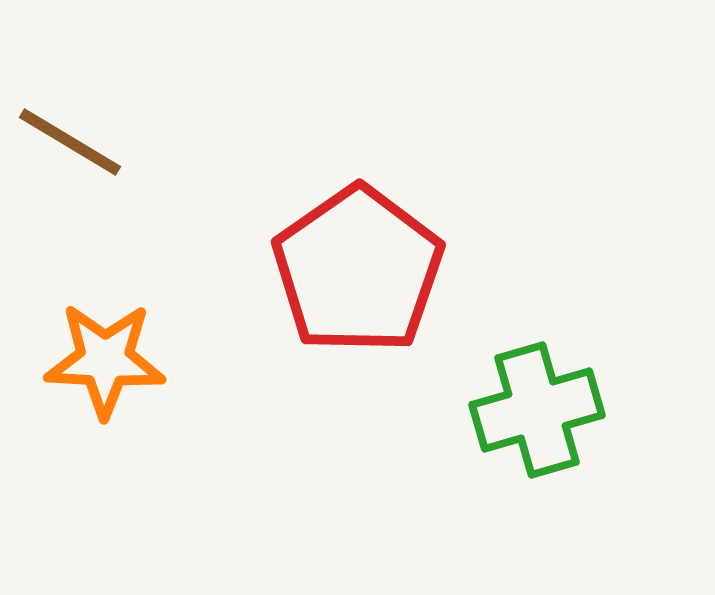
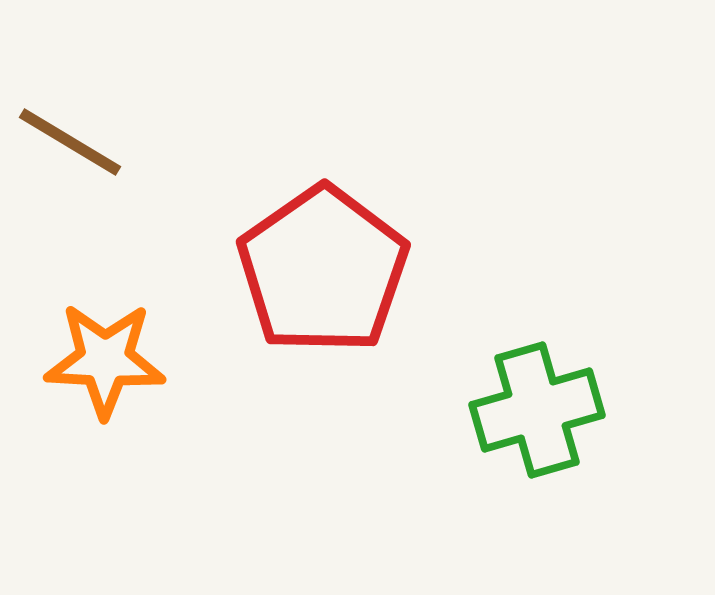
red pentagon: moved 35 px left
